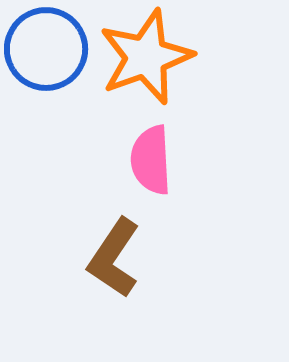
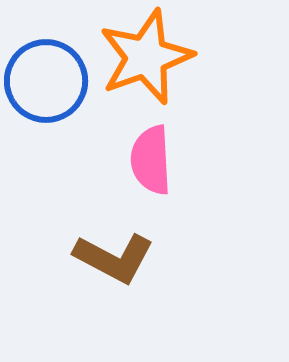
blue circle: moved 32 px down
brown L-shape: rotated 96 degrees counterclockwise
